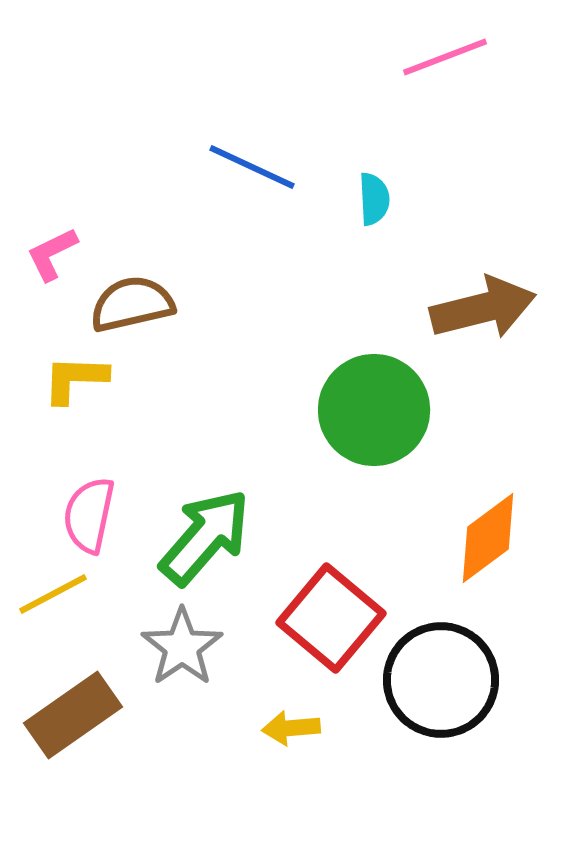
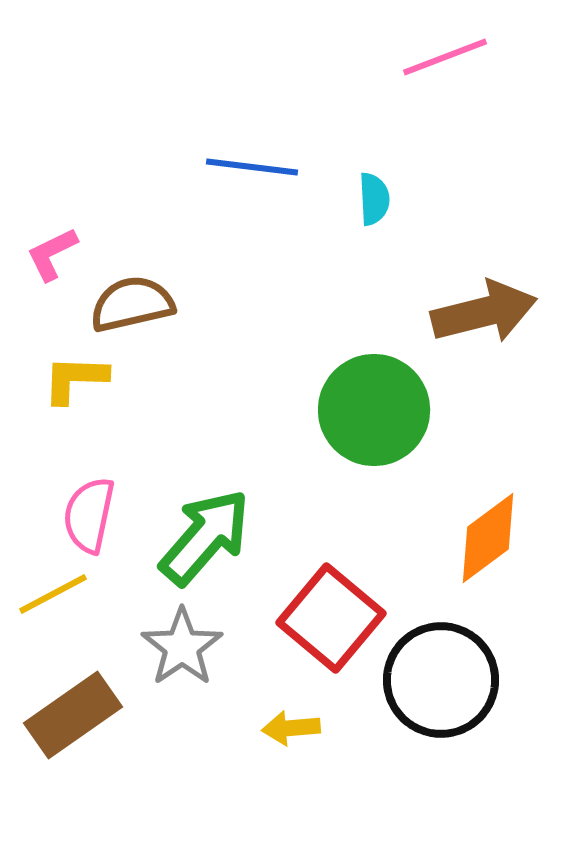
blue line: rotated 18 degrees counterclockwise
brown arrow: moved 1 px right, 4 px down
